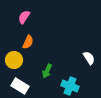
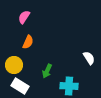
yellow circle: moved 5 px down
cyan cross: moved 1 px left; rotated 18 degrees counterclockwise
